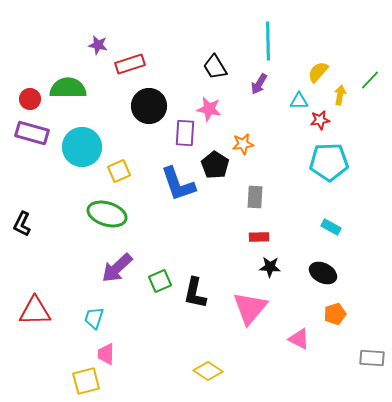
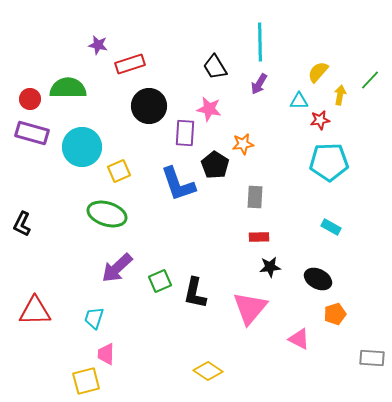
cyan line at (268, 41): moved 8 px left, 1 px down
black star at (270, 267): rotated 10 degrees counterclockwise
black ellipse at (323, 273): moved 5 px left, 6 px down
